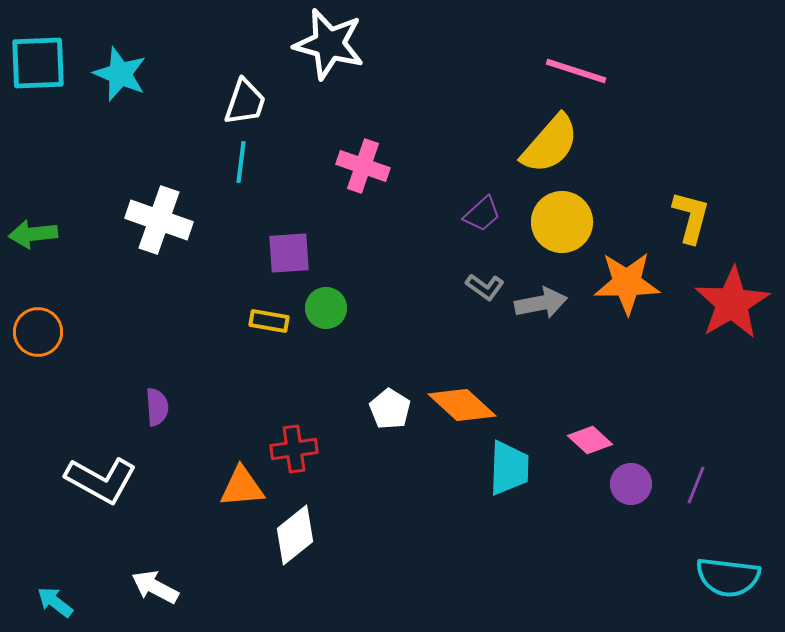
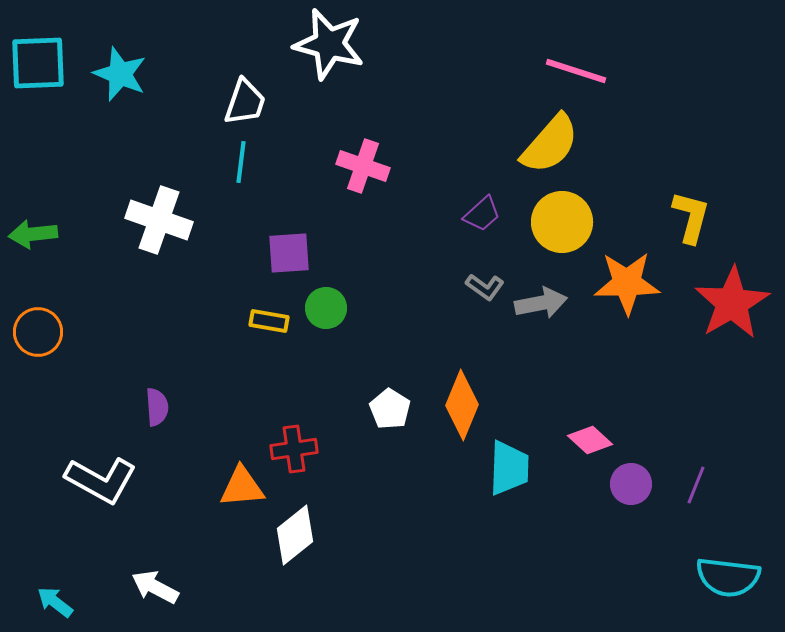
orange diamond: rotated 70 degrees clockwise
